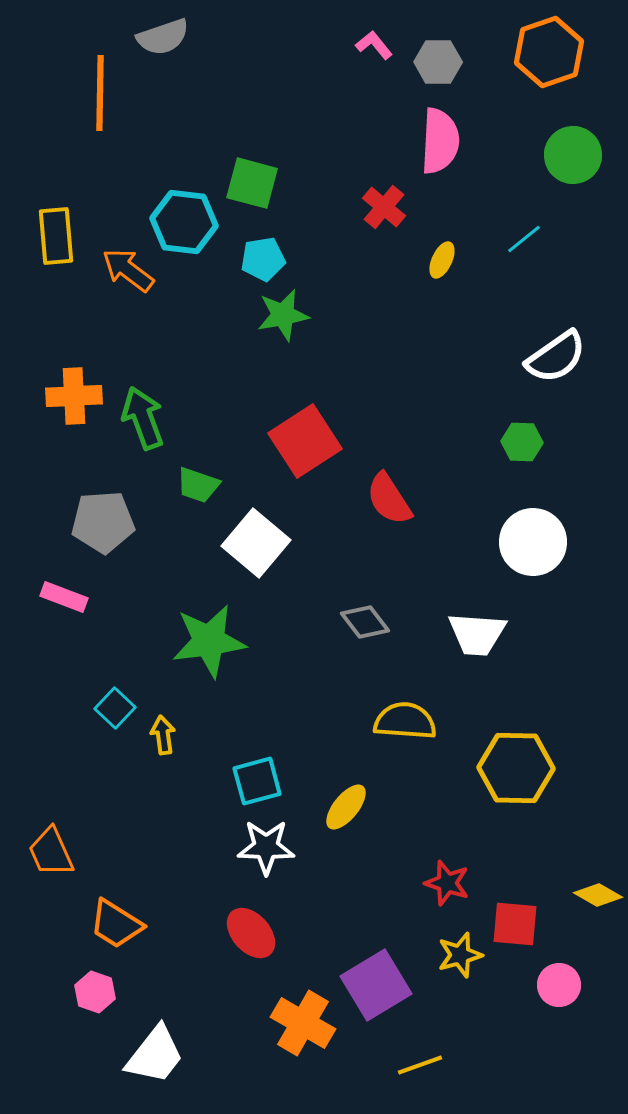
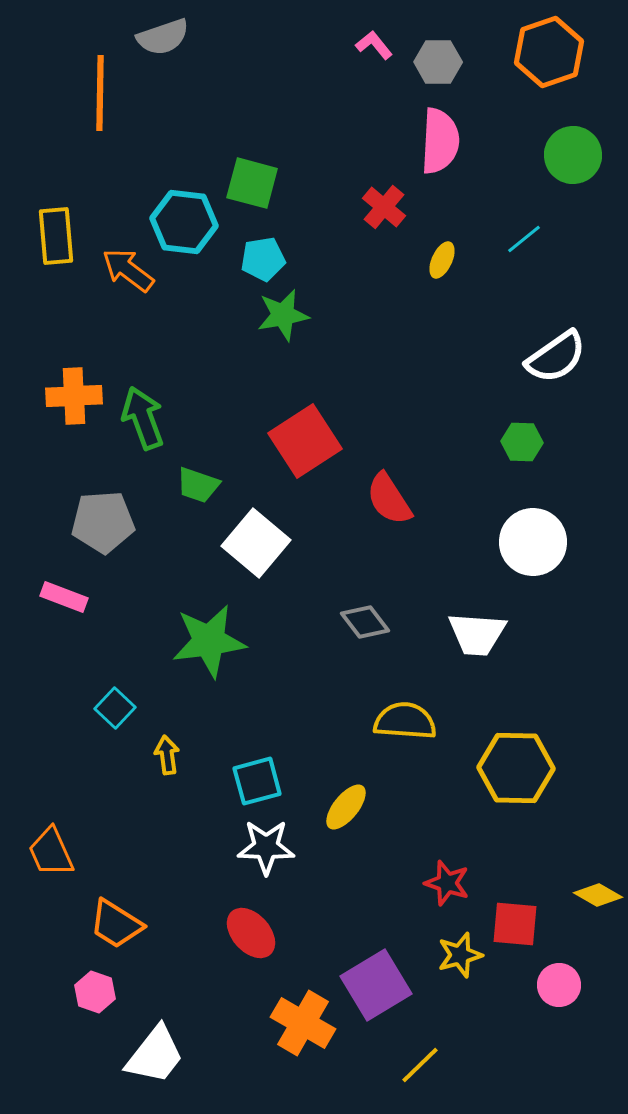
yellow arrow at (163, 735): moved 4 px right, 20 px down
yellow line at (420, 1065): rotated 24 degrees counterclockwise
